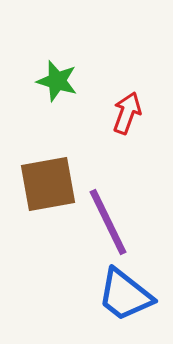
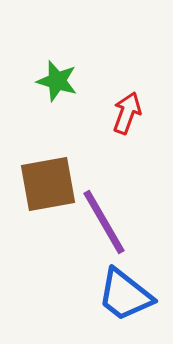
purple line: moved 4 px left; rotated 4 degrees counterclockwise
